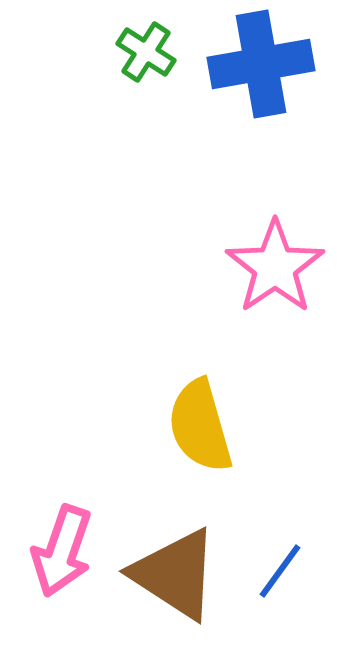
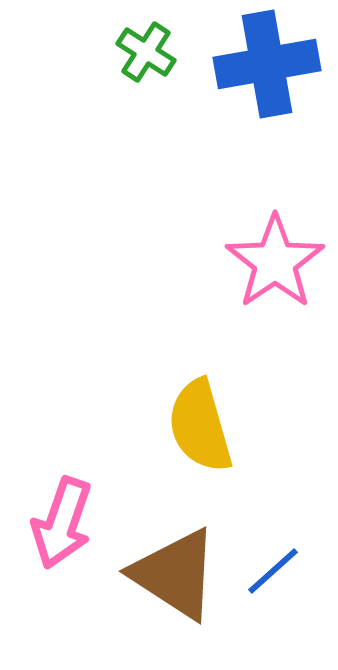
blue cross: moved 6 px right
pink star: moved 5 px up
pink arrow: moved 28 px up
blue line: moved 7 px left; rotated 12 degrees clockwise
